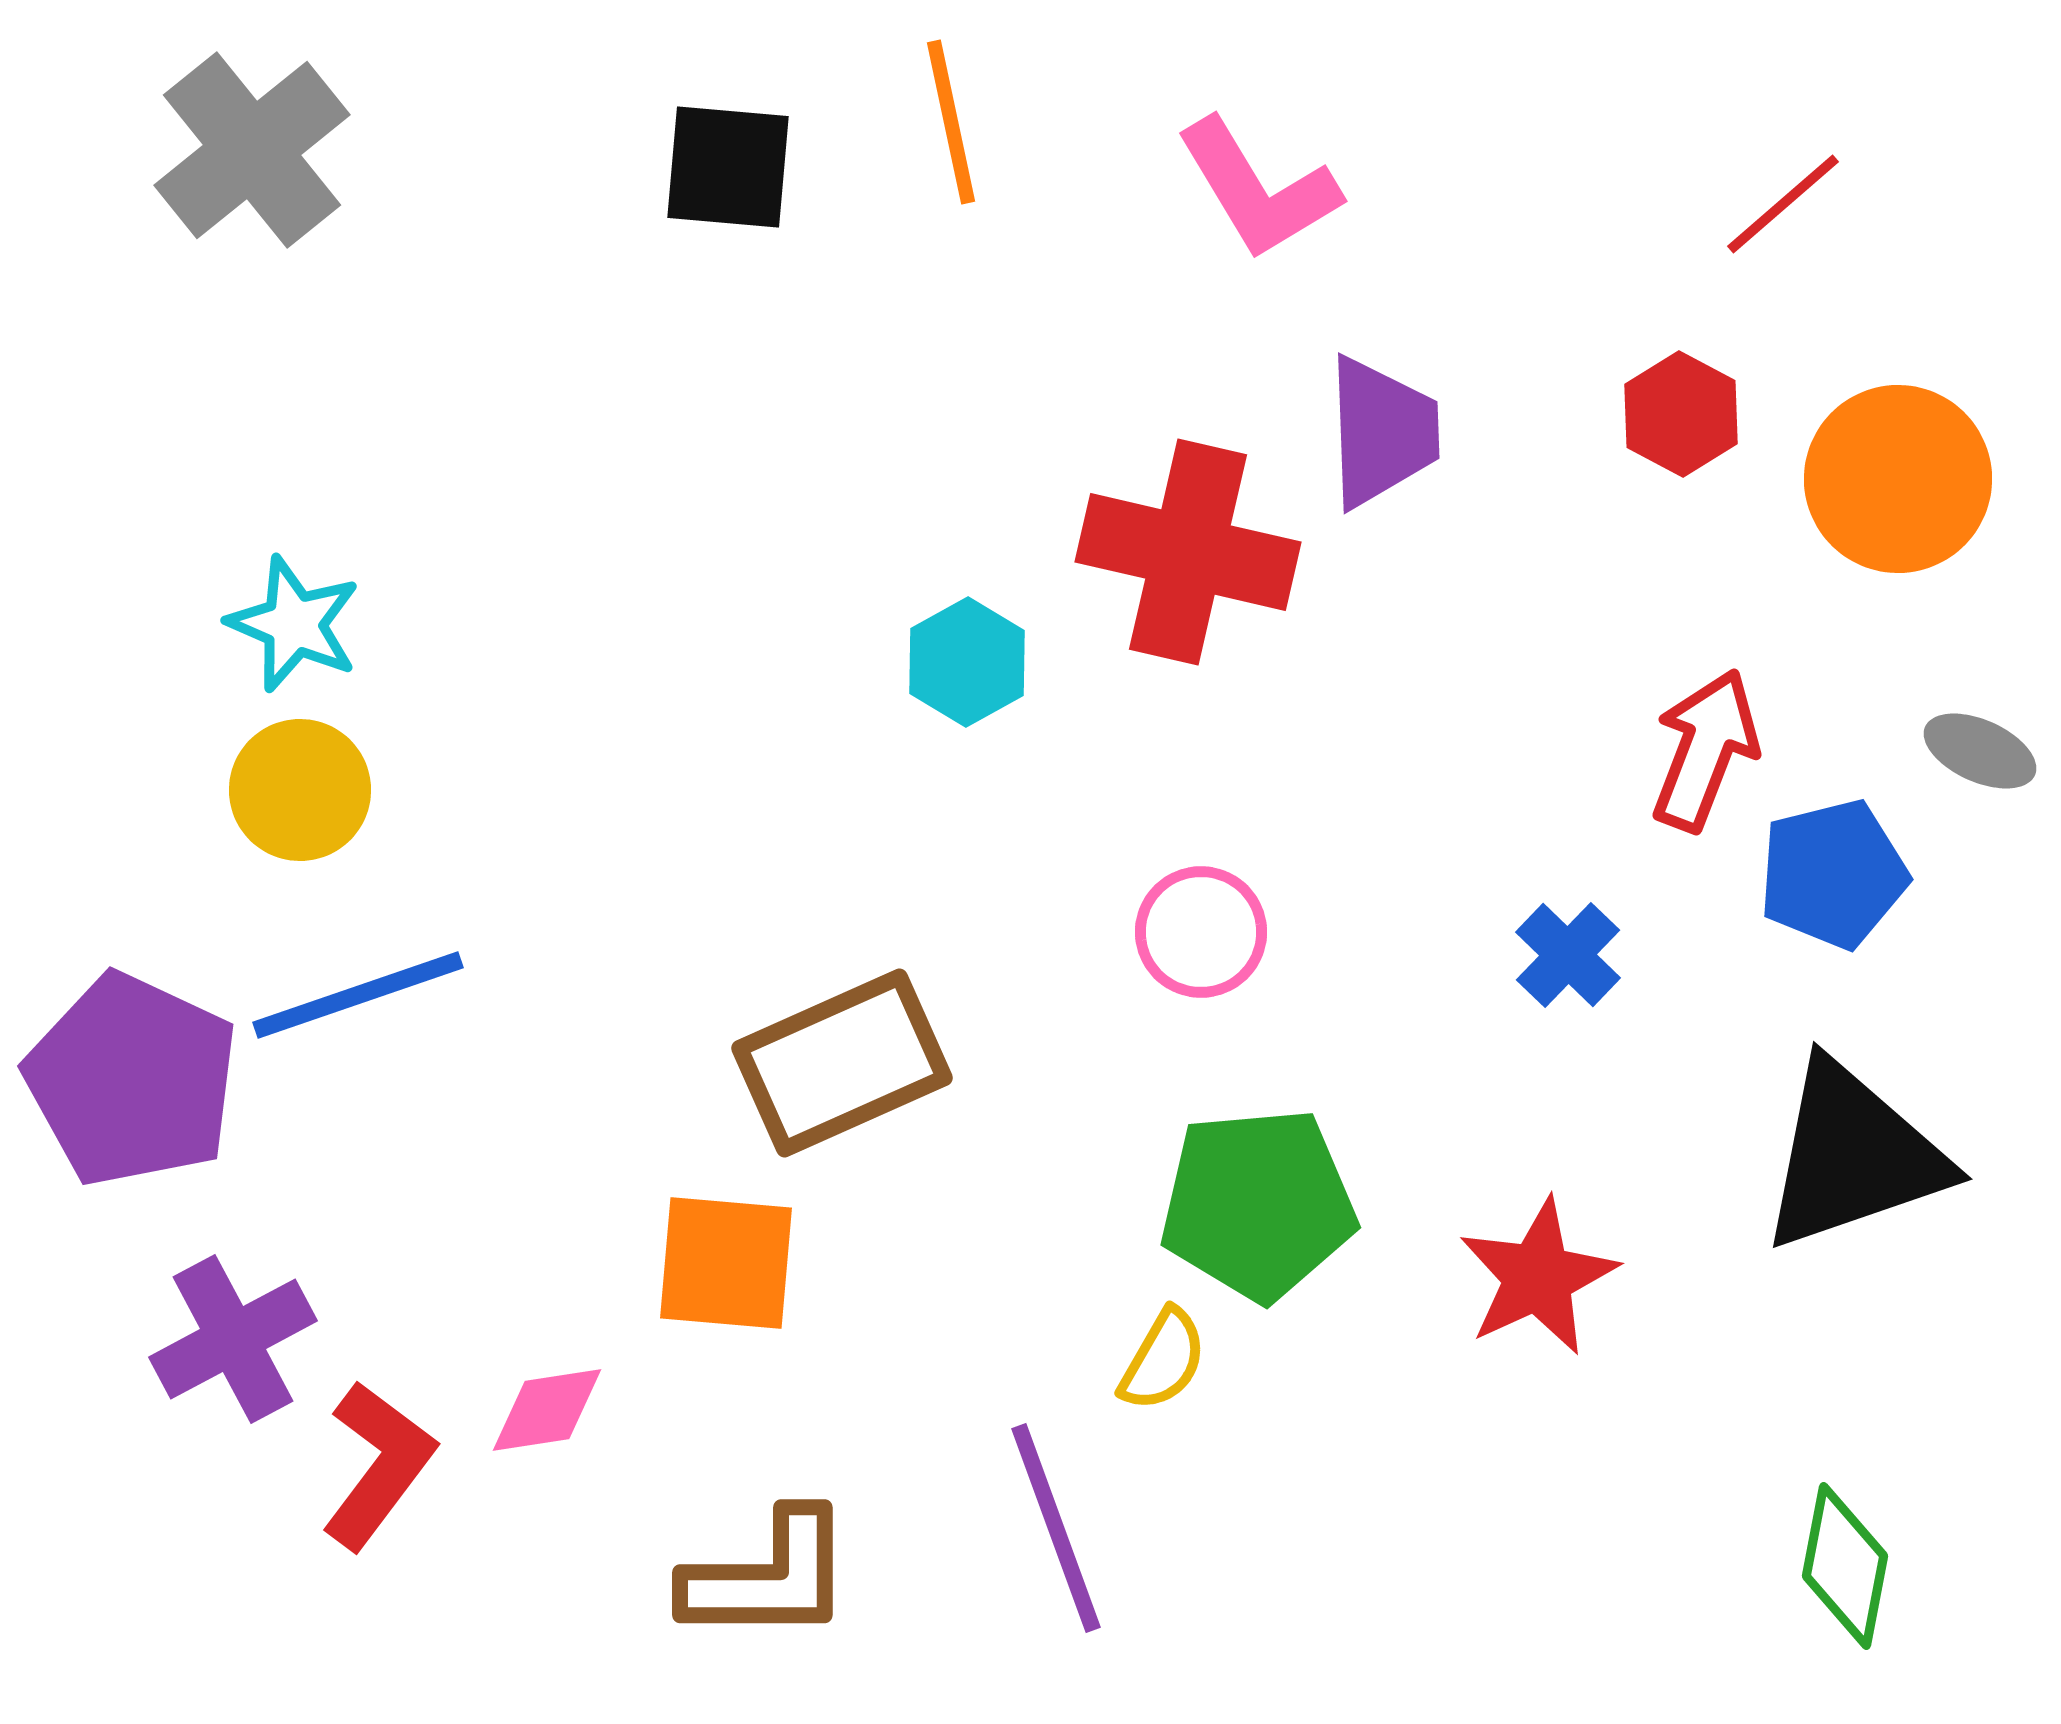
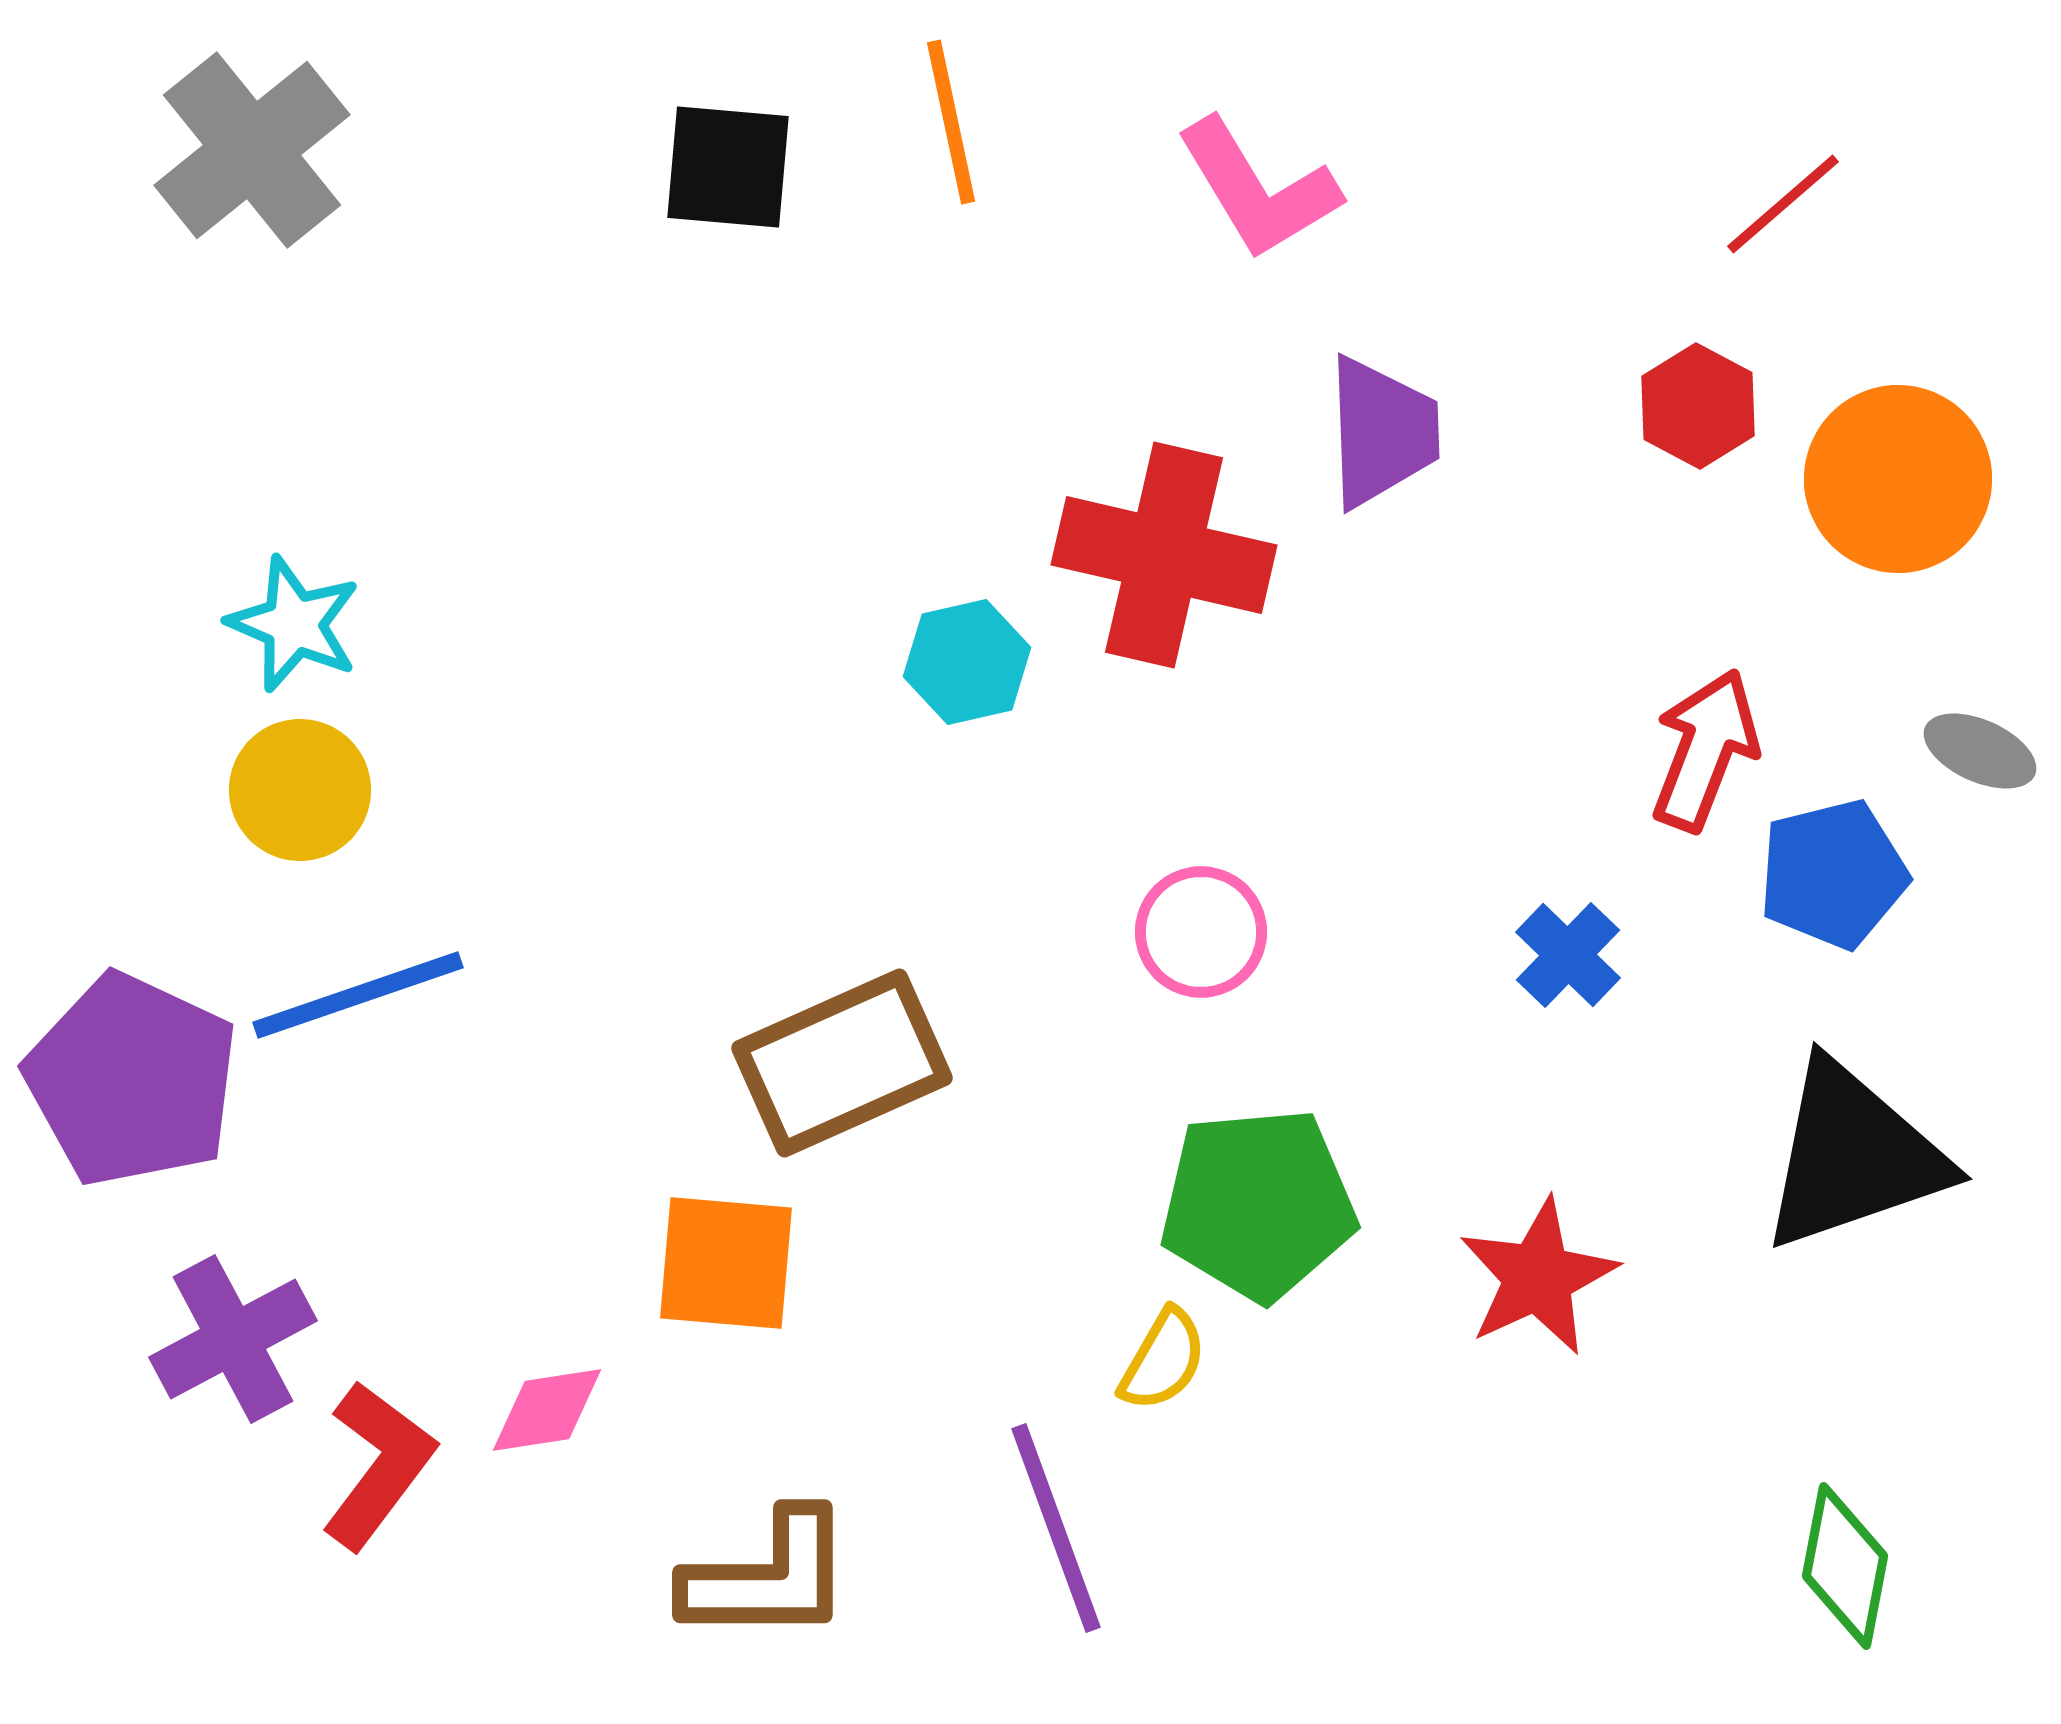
red hexagon: moved 17 px right, 8 px up
red cross: moved 24 px left, 3 px down
cyan hexagon: rotated 16 degrees clockwise
